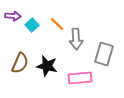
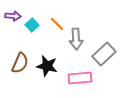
gray rectangle: rotated 30 degrees clockwise
